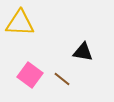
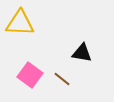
black triangle: moved 1 px left, 1 px down
